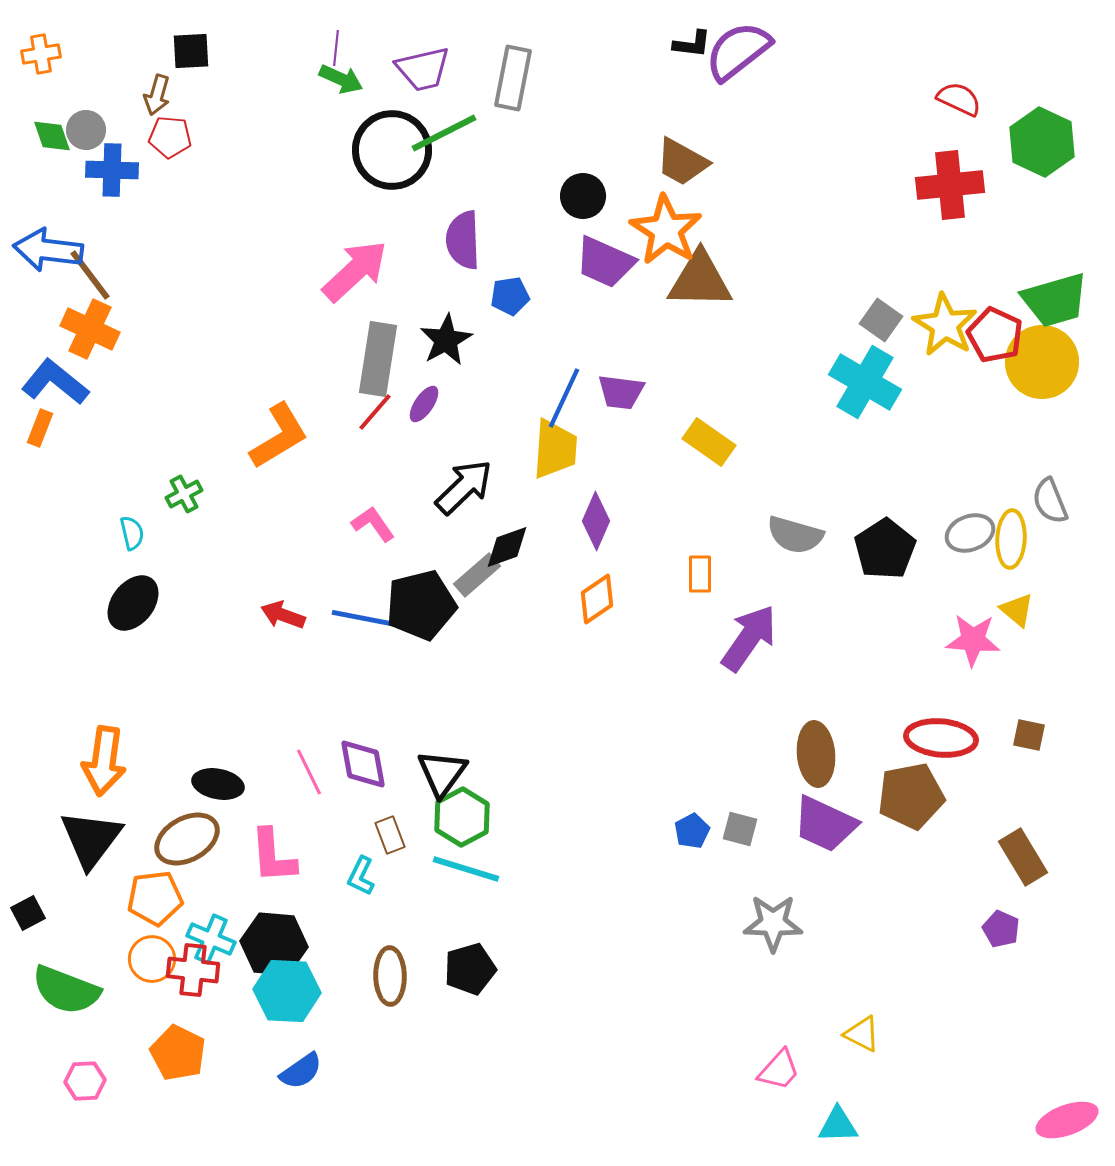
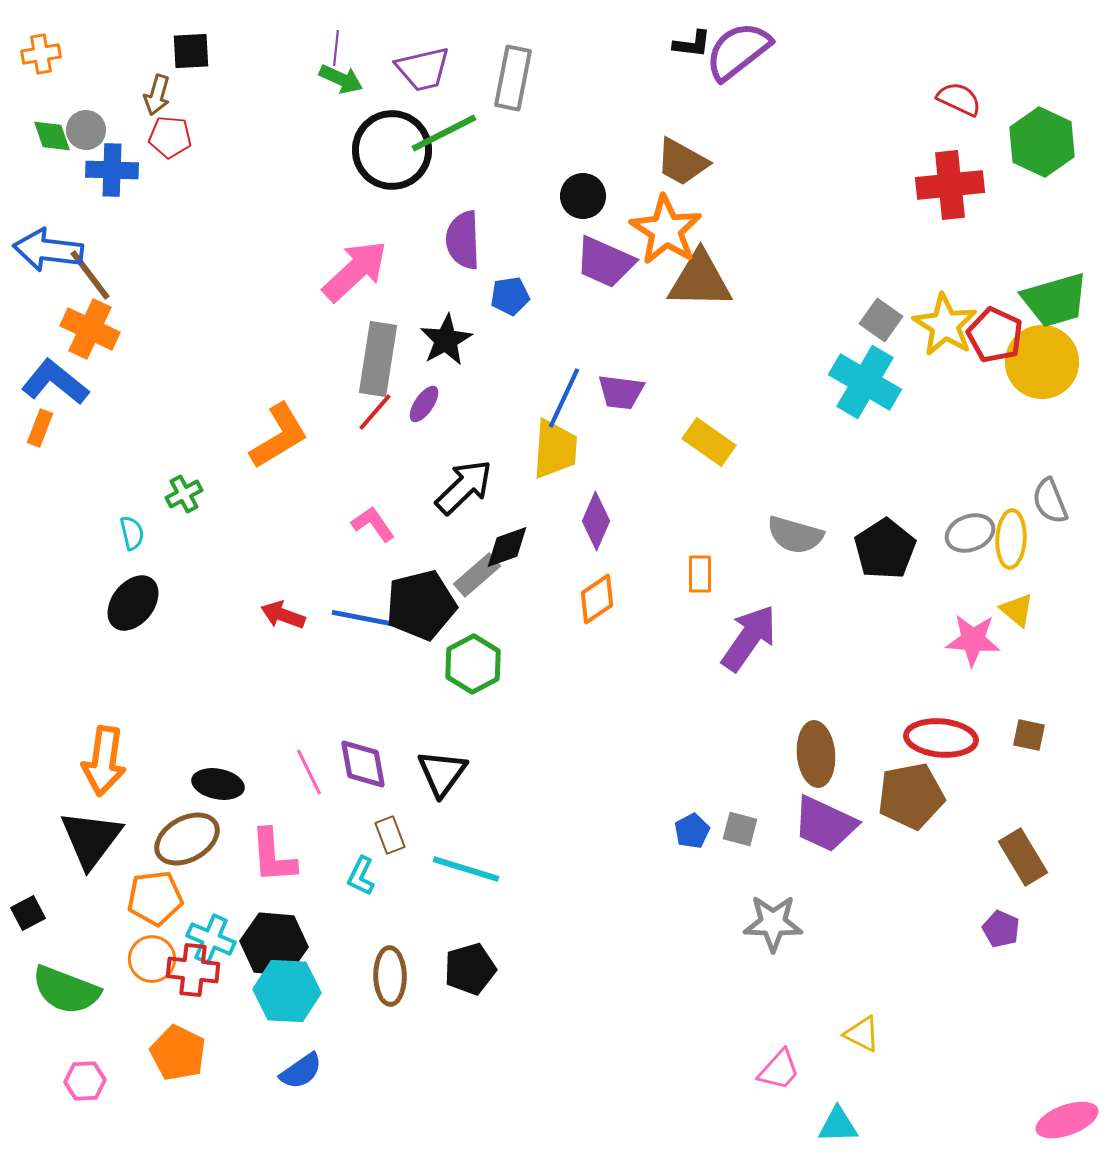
green hexagon at (462, 817): moved 11 px right, 153 px up
